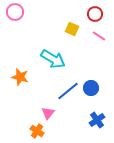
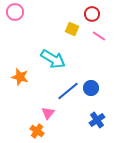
red circle: moved 3 px left
